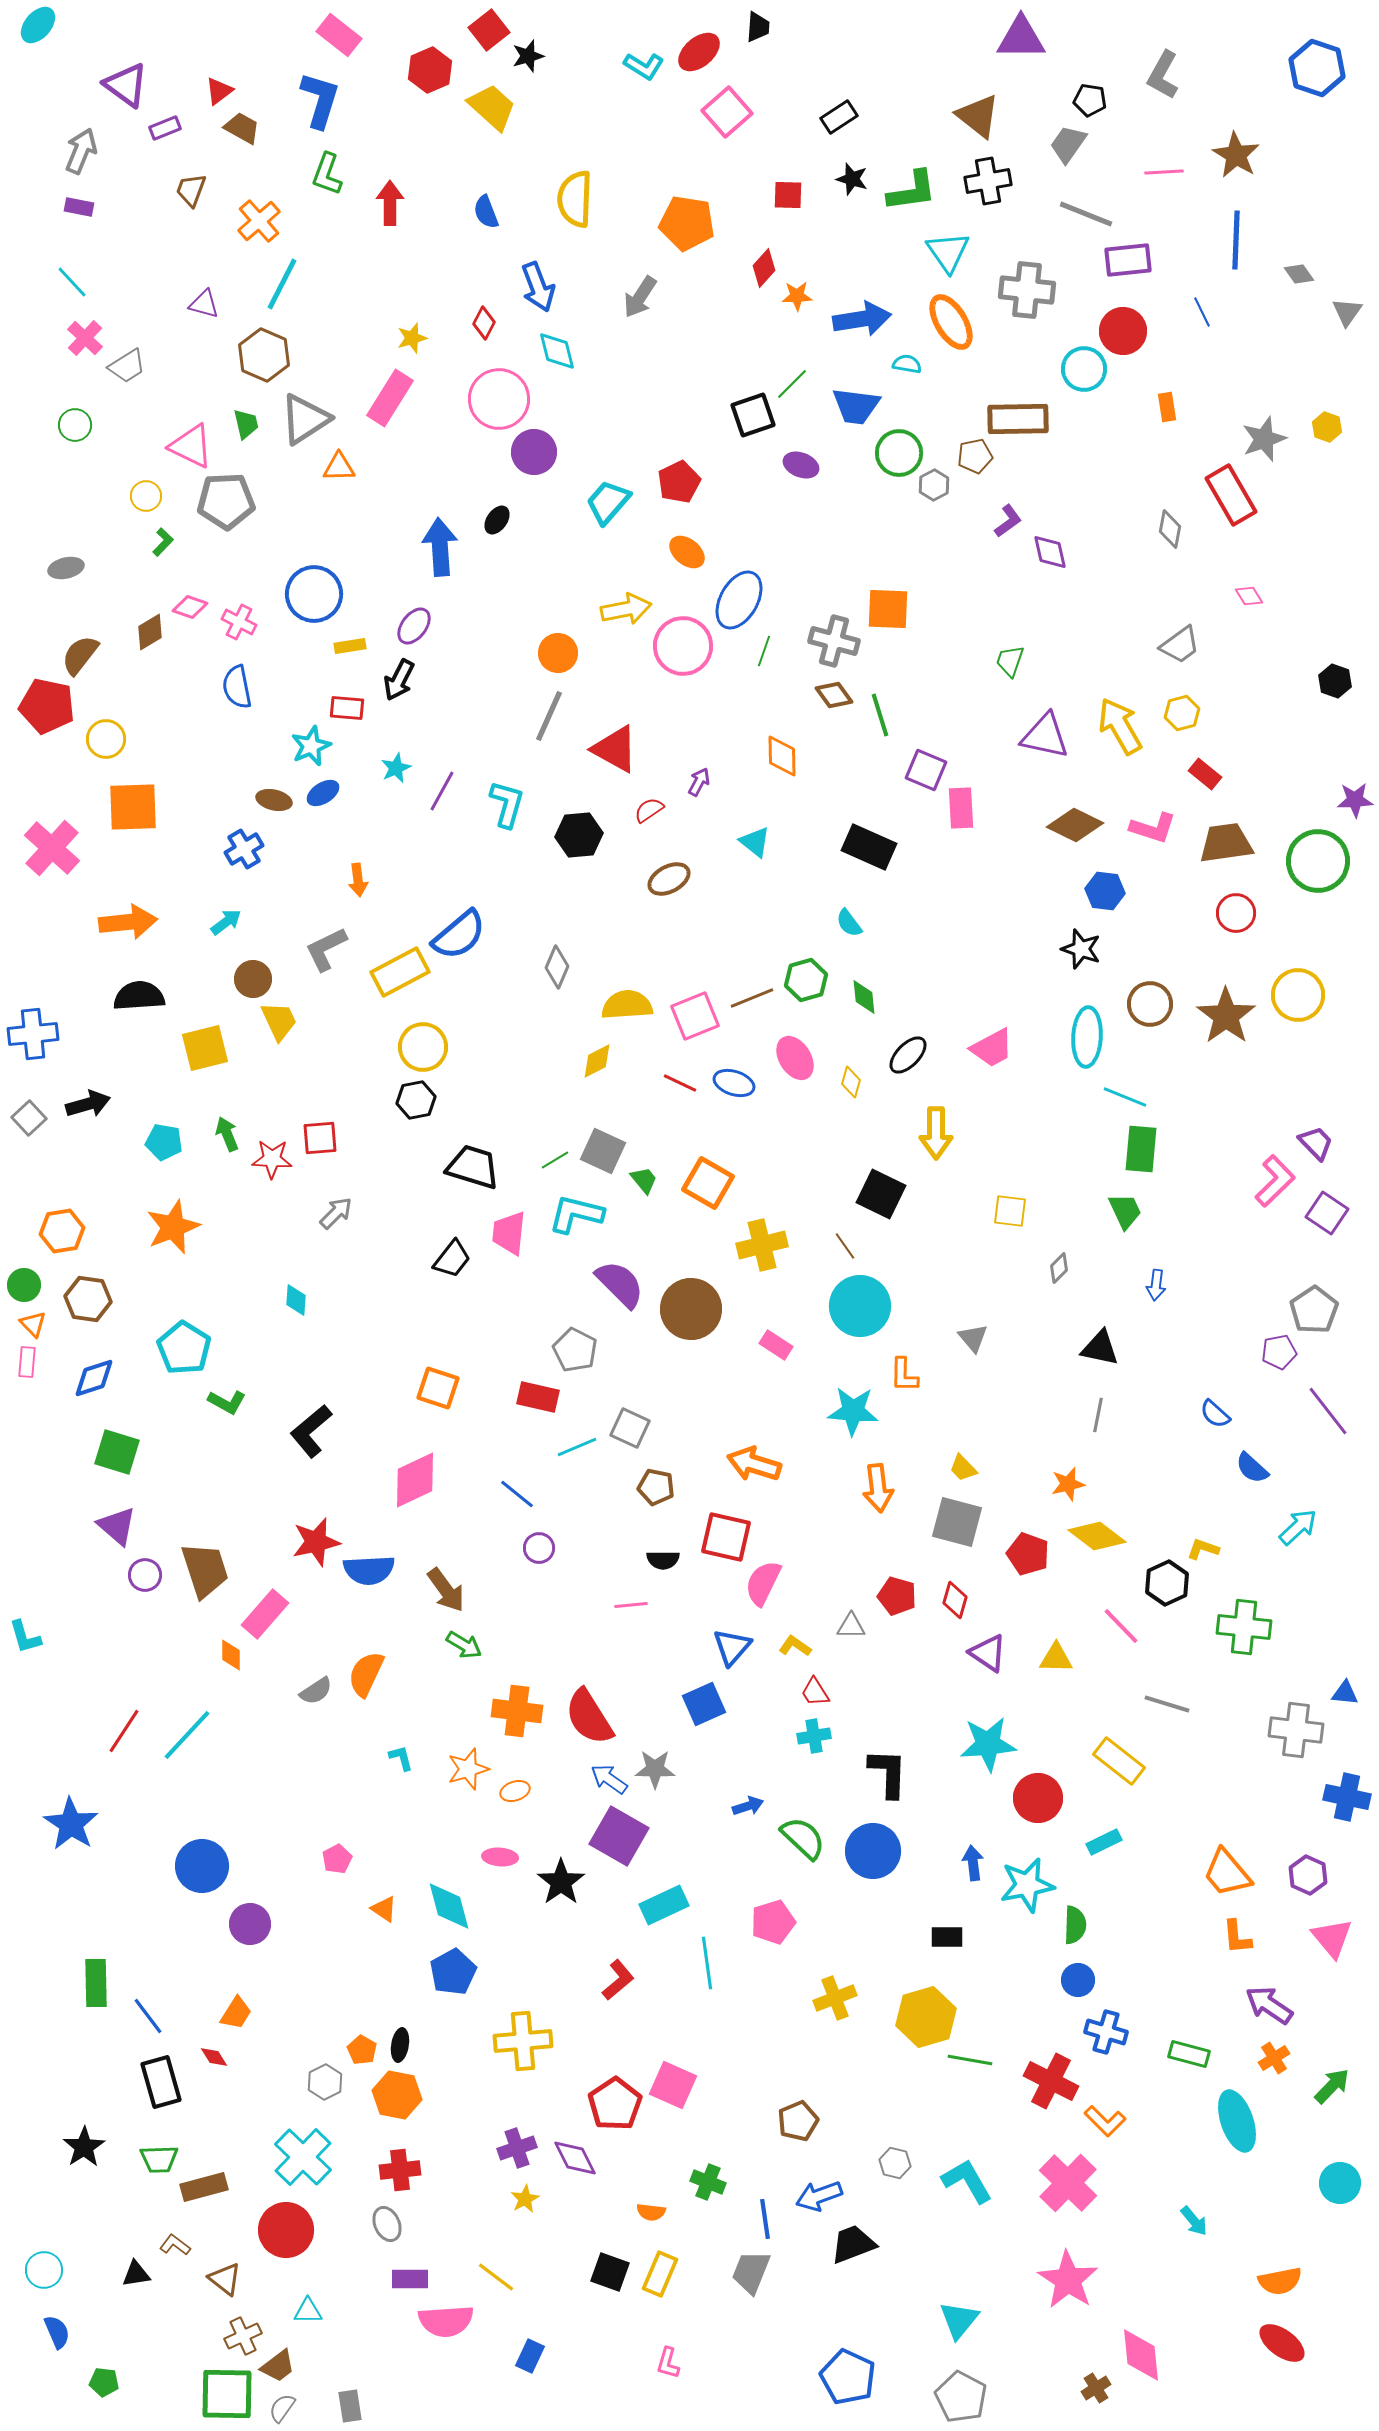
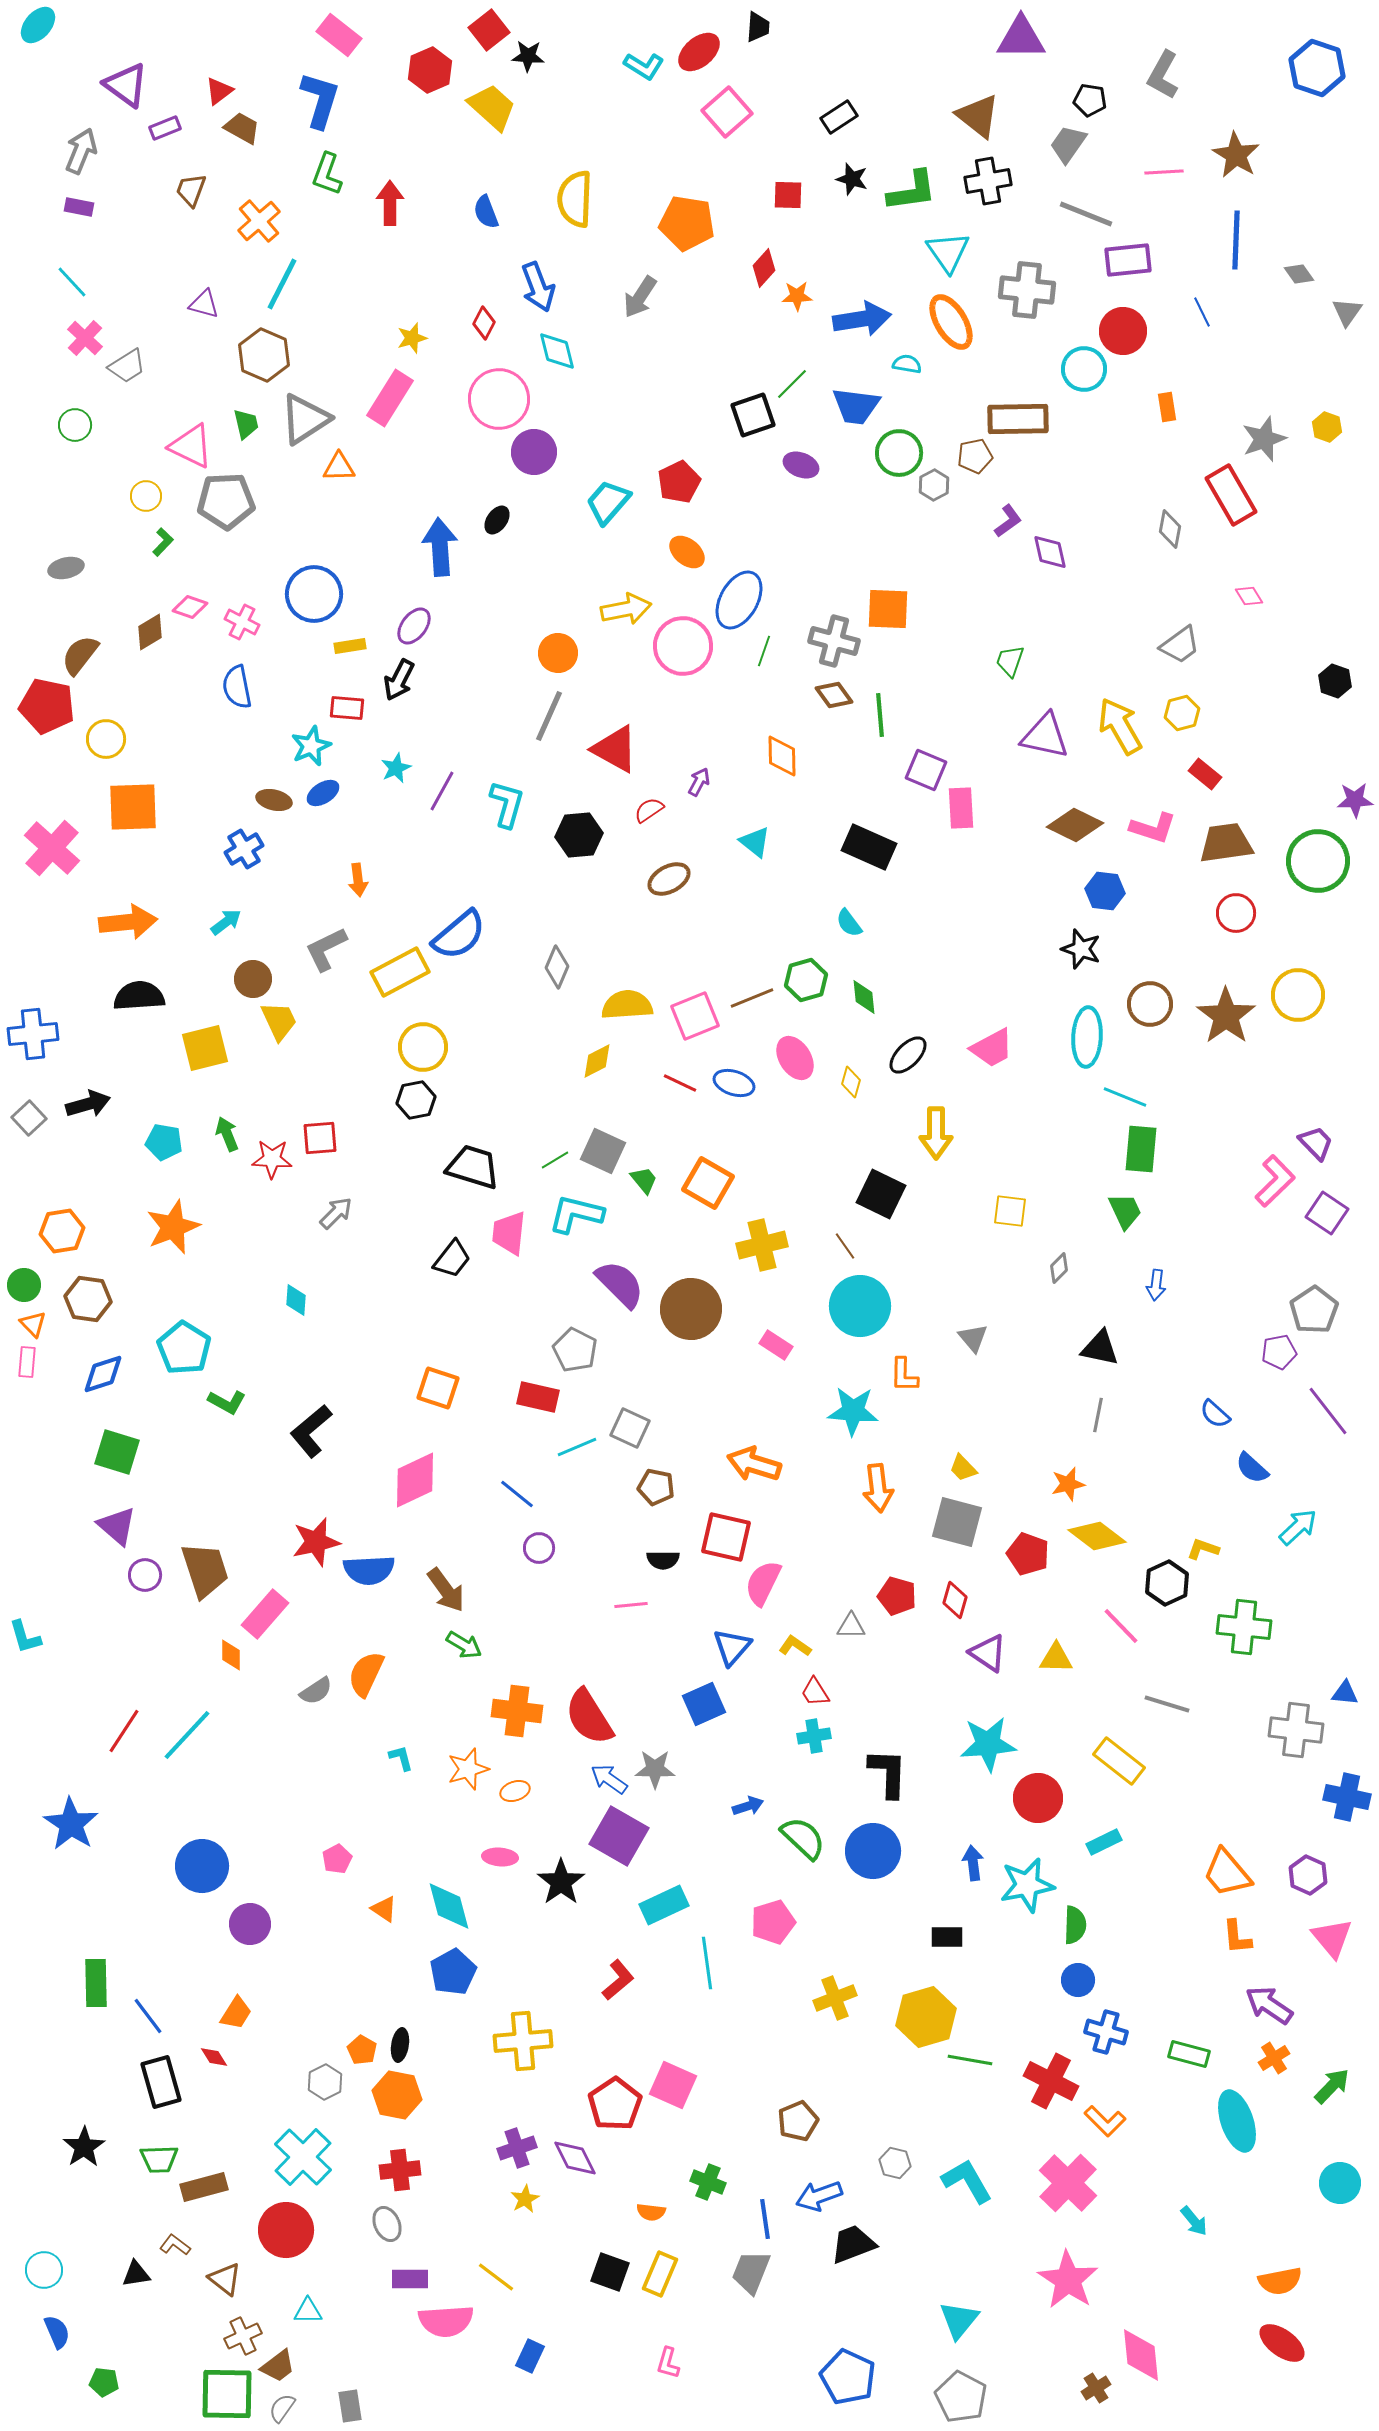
black star at (528, 56): rotated 20 degrees clockwise
pink cross at (239, 622): moved 3 px right
green line at (880, 715): rotated 12 degrees clockwise
blue diamond at (94, 1378): moved 9 px right, 4 px up
